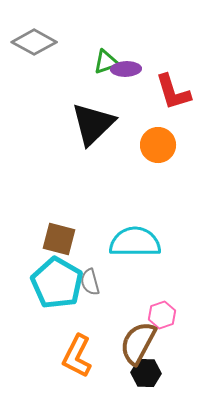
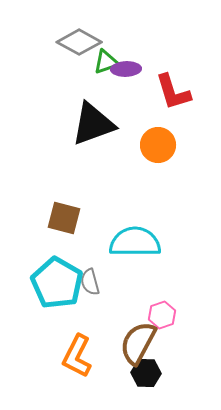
gray diamond: moved 45 px right
black triangle: rotated 24 degrees clockwise
brown square: moved 5 px right, 21 px up
